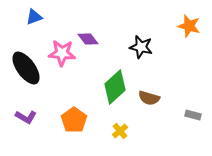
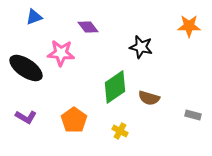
orange star: rotated 15 degrees counterclockwise
purple diamond: moved 12 px up
pink star: moved 1 px left
black ellipse: rotated 20 degrees counterclockwise
green diamond: rotated 8 degrees clockwise
yellow cross: rotated 21 degrees counterclockwise
